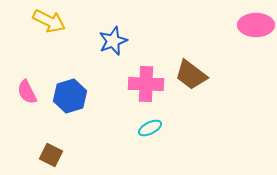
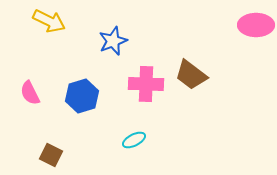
pink semicircle: moved 3 px right, 1 px down
blue hexagon: moved 12 px right
cyan ellipse: moved 16 px left, 12 px down
